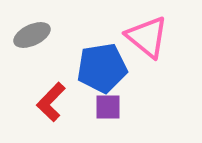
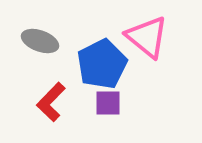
gray ellipse: moved 8 px right, 6 px down; rotated 45 degrees clockwise
blue pentagon: moved 4 px up; rotated 18 degrees counterclockwise
purple square: moved 4 px up
